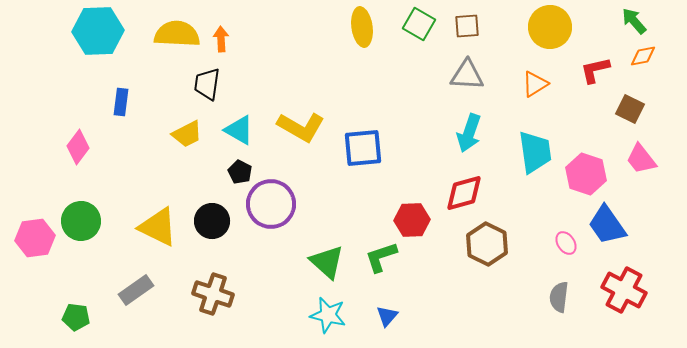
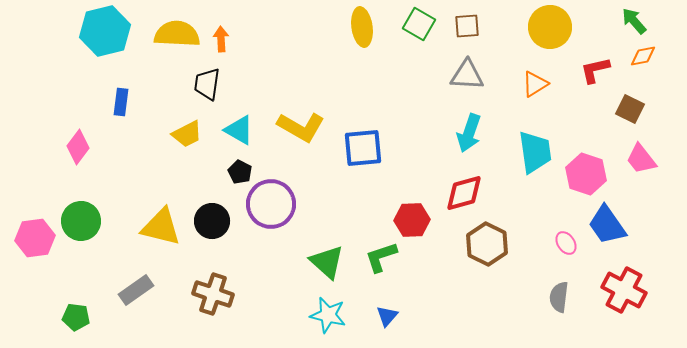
cyan hexagon at (98, 31): moved 7 px right; rotated 12 degrees counterclockwise
yellow triangle at (158, 227): moved 3 px right; rotated 12 degrees counterclockwise
